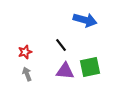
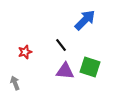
blue arrow: rotated 60 degrees counterclockwise
green square: rotated 30 degrees clockwise
gray arrow: moved 12 px left, 9 px down
